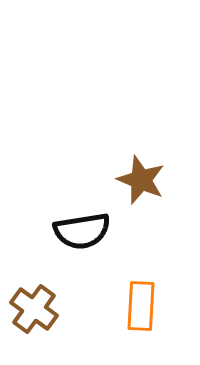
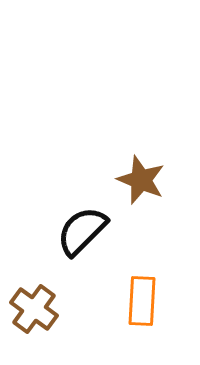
black semicircle: rotated 144 degrees clockwise
orange rectangle: moved 1 px right, 5 px up
